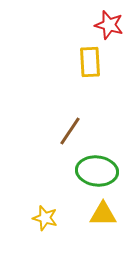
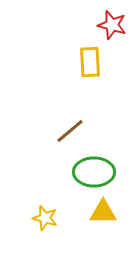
red star: moved 3 px right
brown line: rotated 16 degrees clockwise
green ellipse: moved 3 px left, 1 px down; rotated 6 degrees counterclockwise
yellow triangle: moved 2 px up
